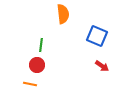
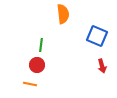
red arrow: rotated 40 degrees clockwise
